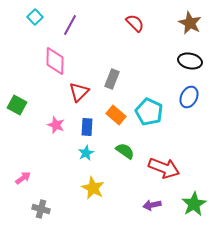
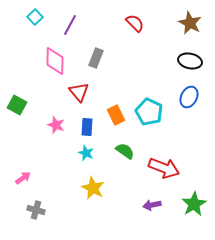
gray rectangle: moved 16 px left, 21 px up
red triangle: rotated 25 degrees counterclockwise
orange rectangle: rotated 24 degrees clockwise
cyan star: rotated 21 degrees counterclockwise
gray cross: moved 5 px left, 1 px down
